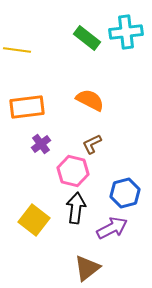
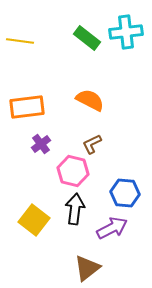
yellow line: moved 3 px right, 9 px up
blue hexagon: rotated 20 degrees clockwise
black arrow: moved 1 px left, 1 px down
